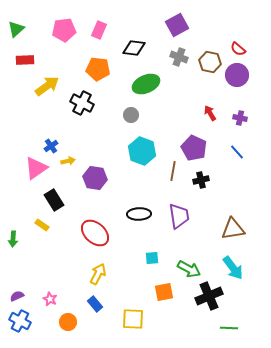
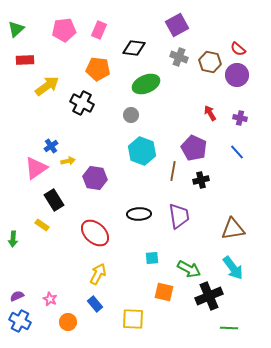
orange square at (164, 292): rotated 24 degrees clockwise
